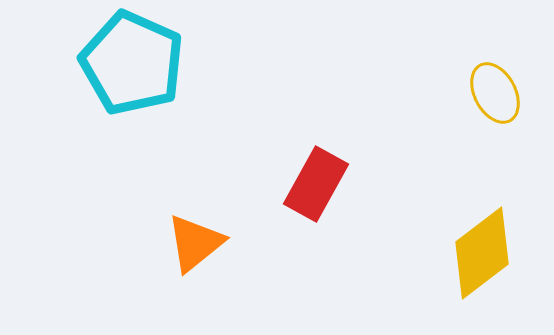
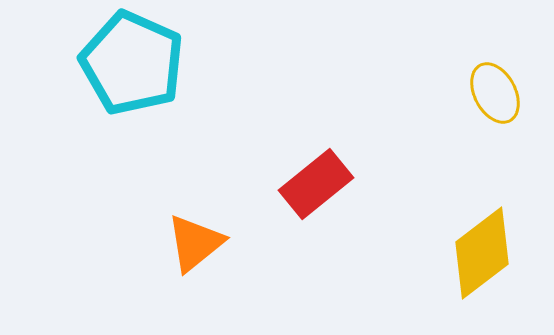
red rectangle: rotated 22 degrees clockwise
